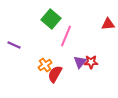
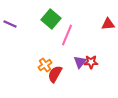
pink line: moved 1 px right, 1 px up
purple line: moved 4 px left, 21 px up
